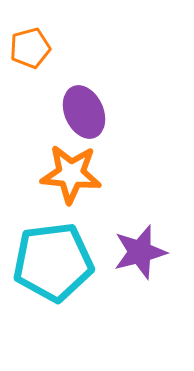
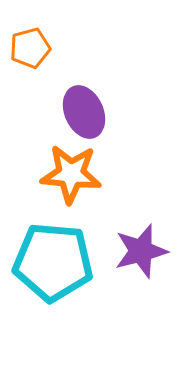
purple star: moved 1 px right, 1 px up
cyan pentagon: rotated 12 degrees clockwise
